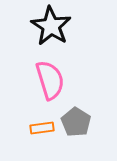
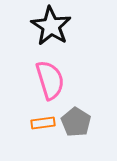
orange rectangle: moved 1 px right, 5 px up
